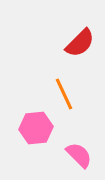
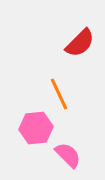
orange line: moved 5 px left
pink semicircle: moved 11 px left
